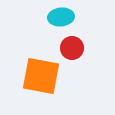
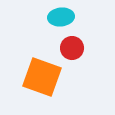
orange square: moved 1 px right, 1 px down; rotated 9 degrees clockwise
